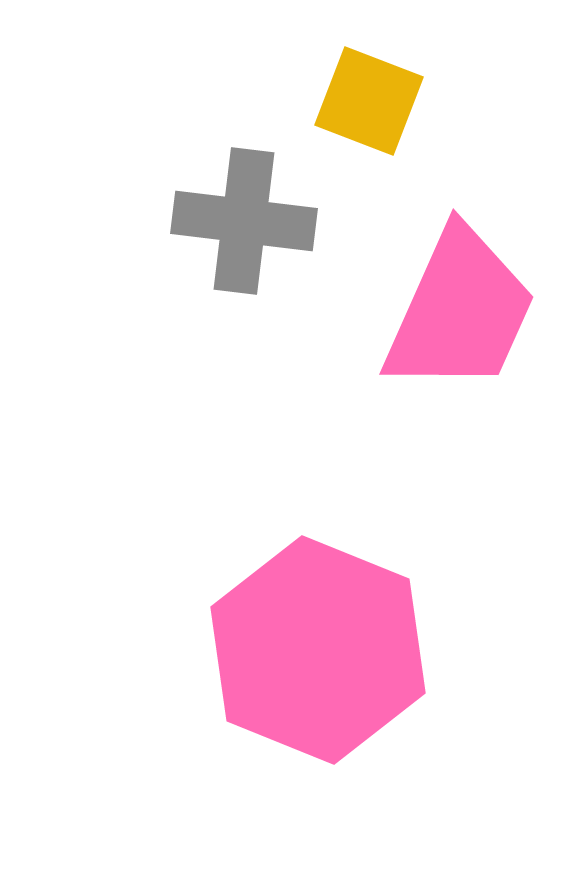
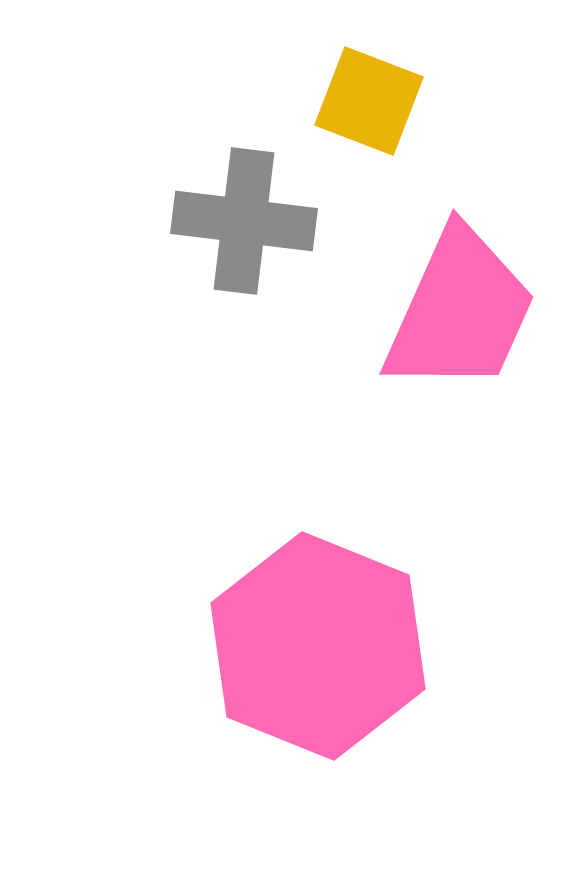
pink hexagon: moved 4 px up
